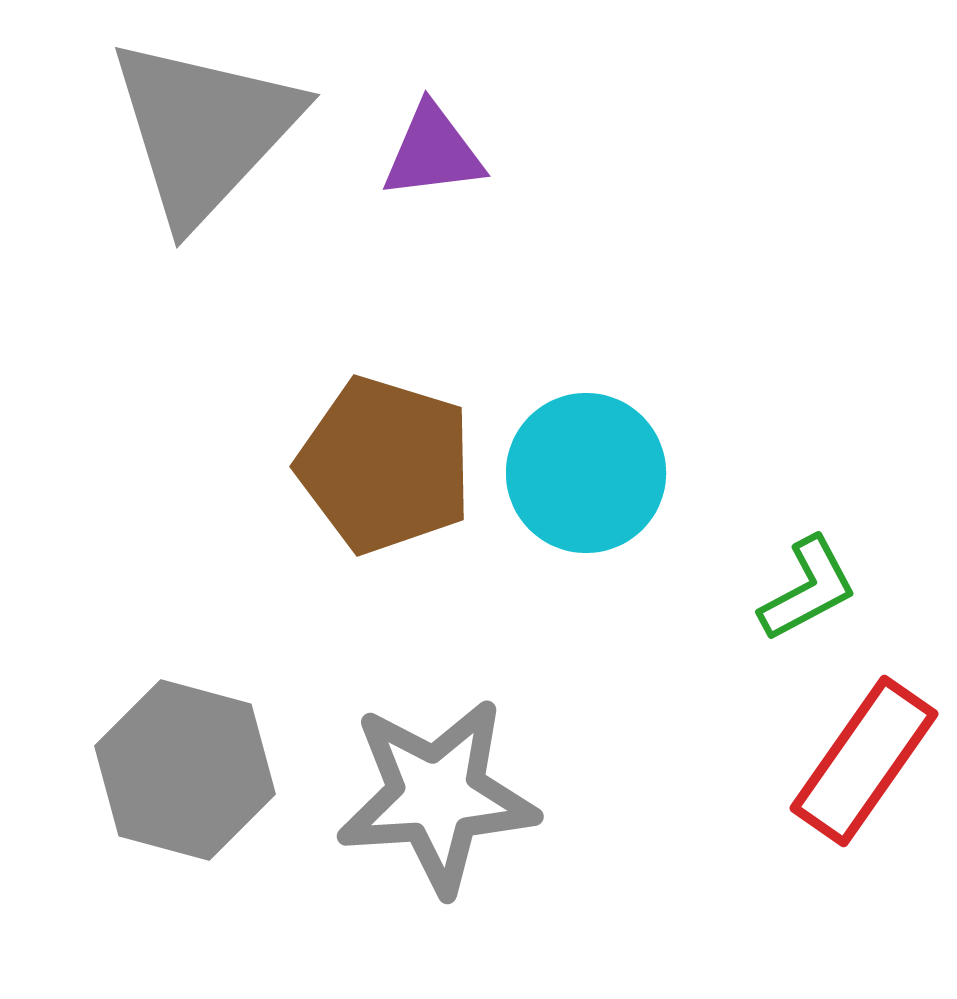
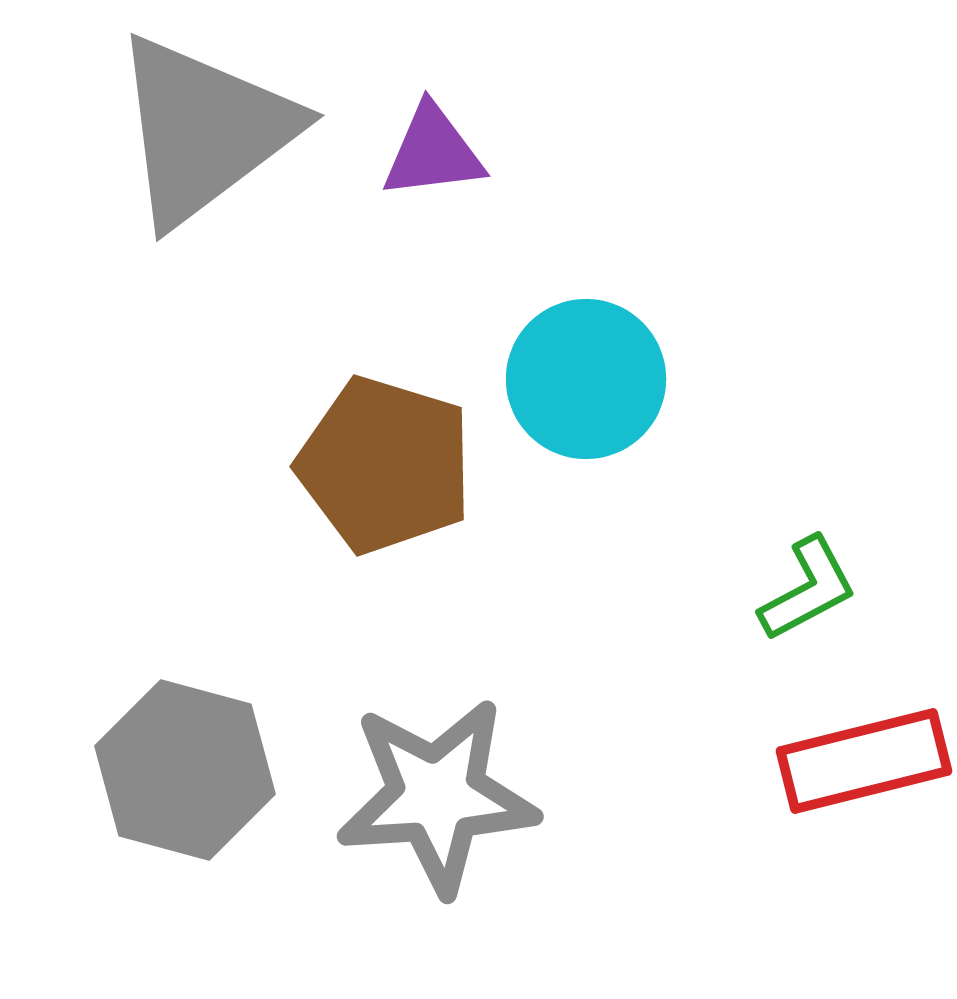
gray triangle: rotated 10 degrees clockwise
cyan circle: moved 94 px up
red rectangle: rotated 41 degrees clockwise
